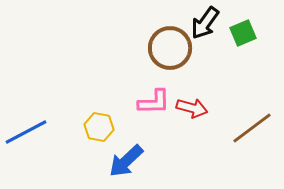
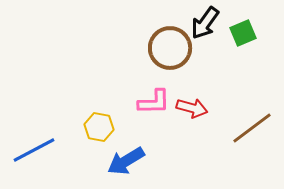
blue line: moved 8 px right, 18 px down
blue arrow: rotated 12 degrees clockwise
